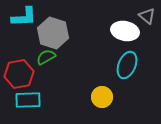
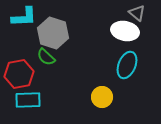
gray triangle: moved 10 px left, 3 px up
green semicircle: rotated 108 degrees counterclockwise
